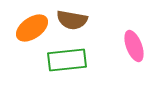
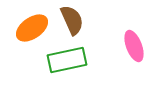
brown semicircle: rotated 124 degrees counterclockwise
green rectangle: rotated 6 degrees counterclockwise
